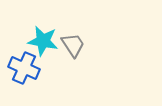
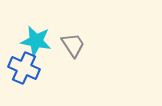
cyan star: moved 7 px left
